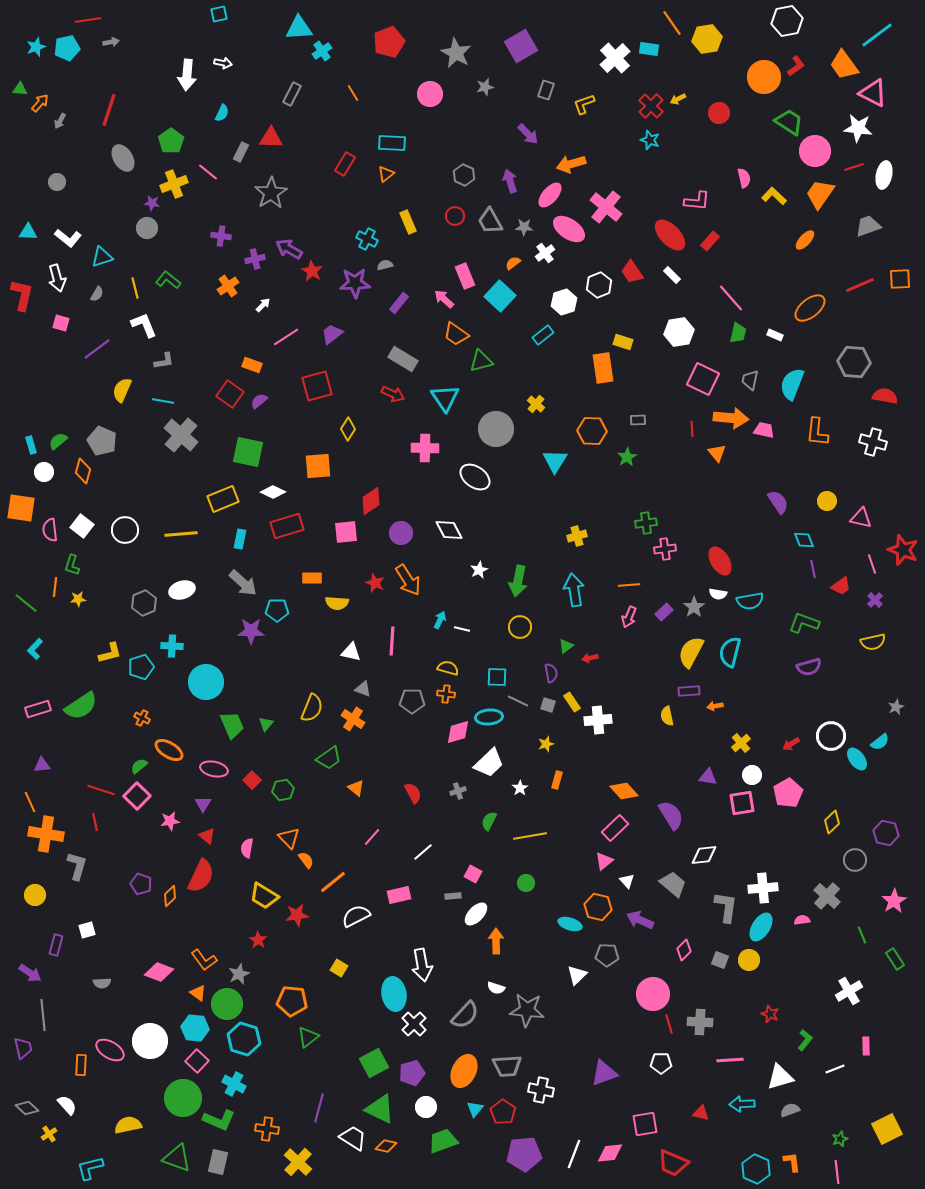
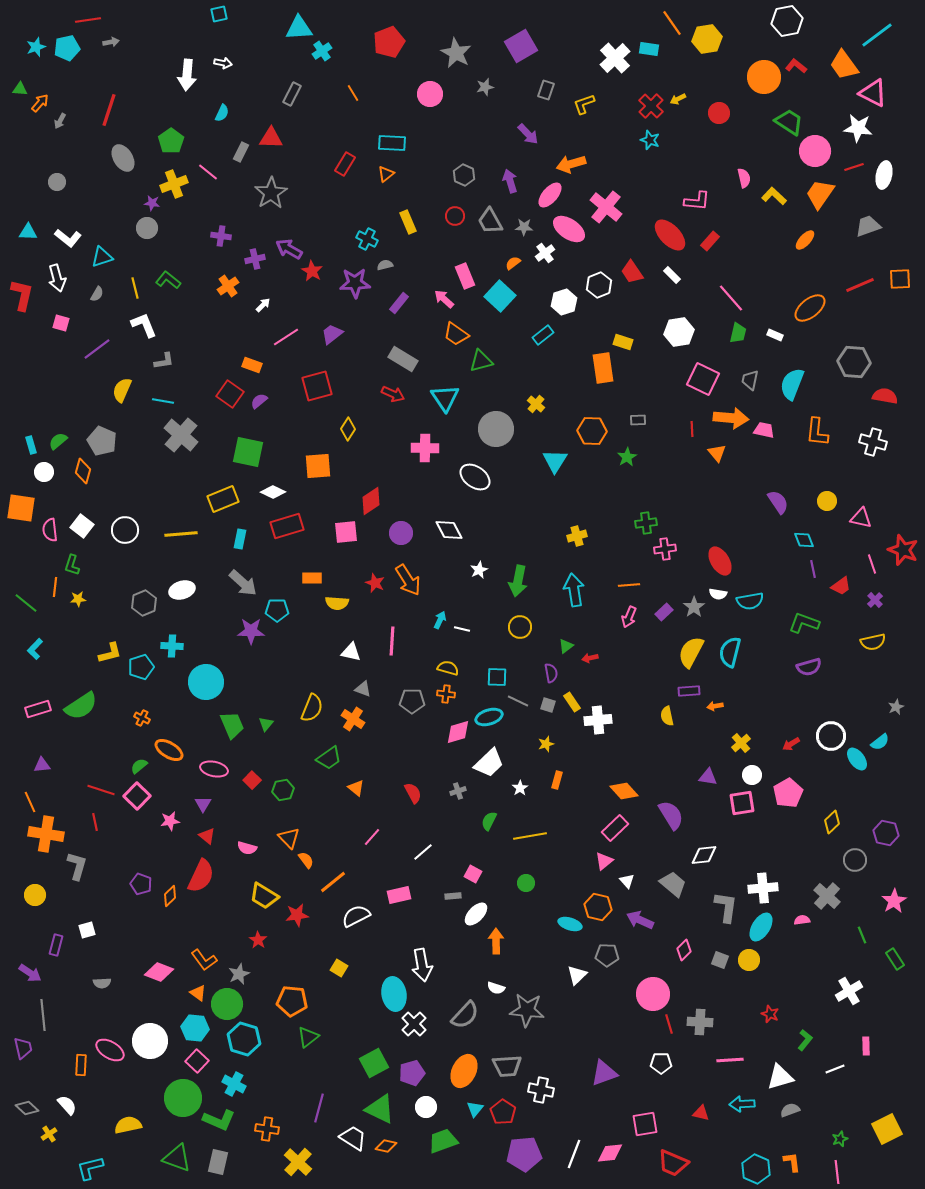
red L-shape at (796, 66): rotated 105 degrees counterclockwise
cyan ellipse at (489, 717): rotated 12 degrees counterclockwise
pink semicircle at (247, 848): rotated 84 degrees counterclockwise
